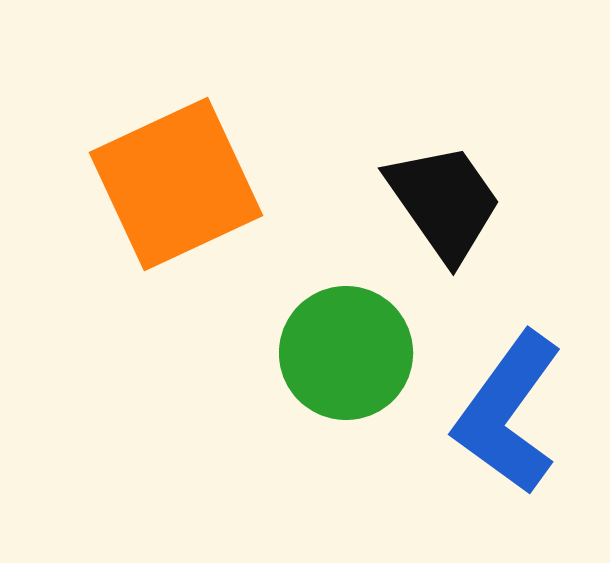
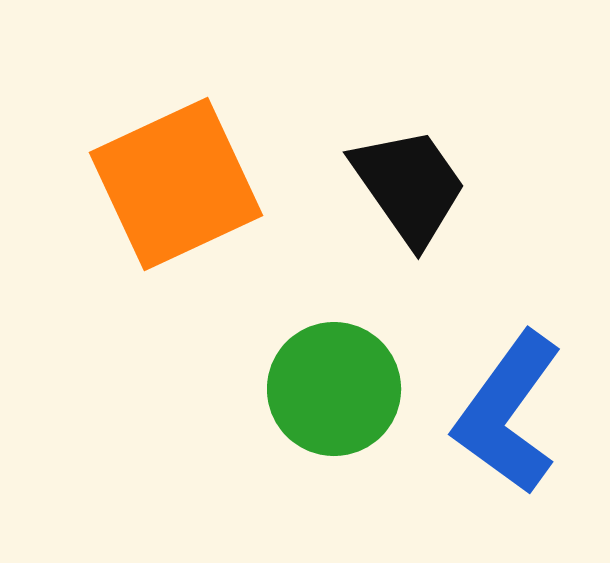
black trapezoid: moved 35 px left, 16 px up
green circle: moved 12 px left, 36 px down
